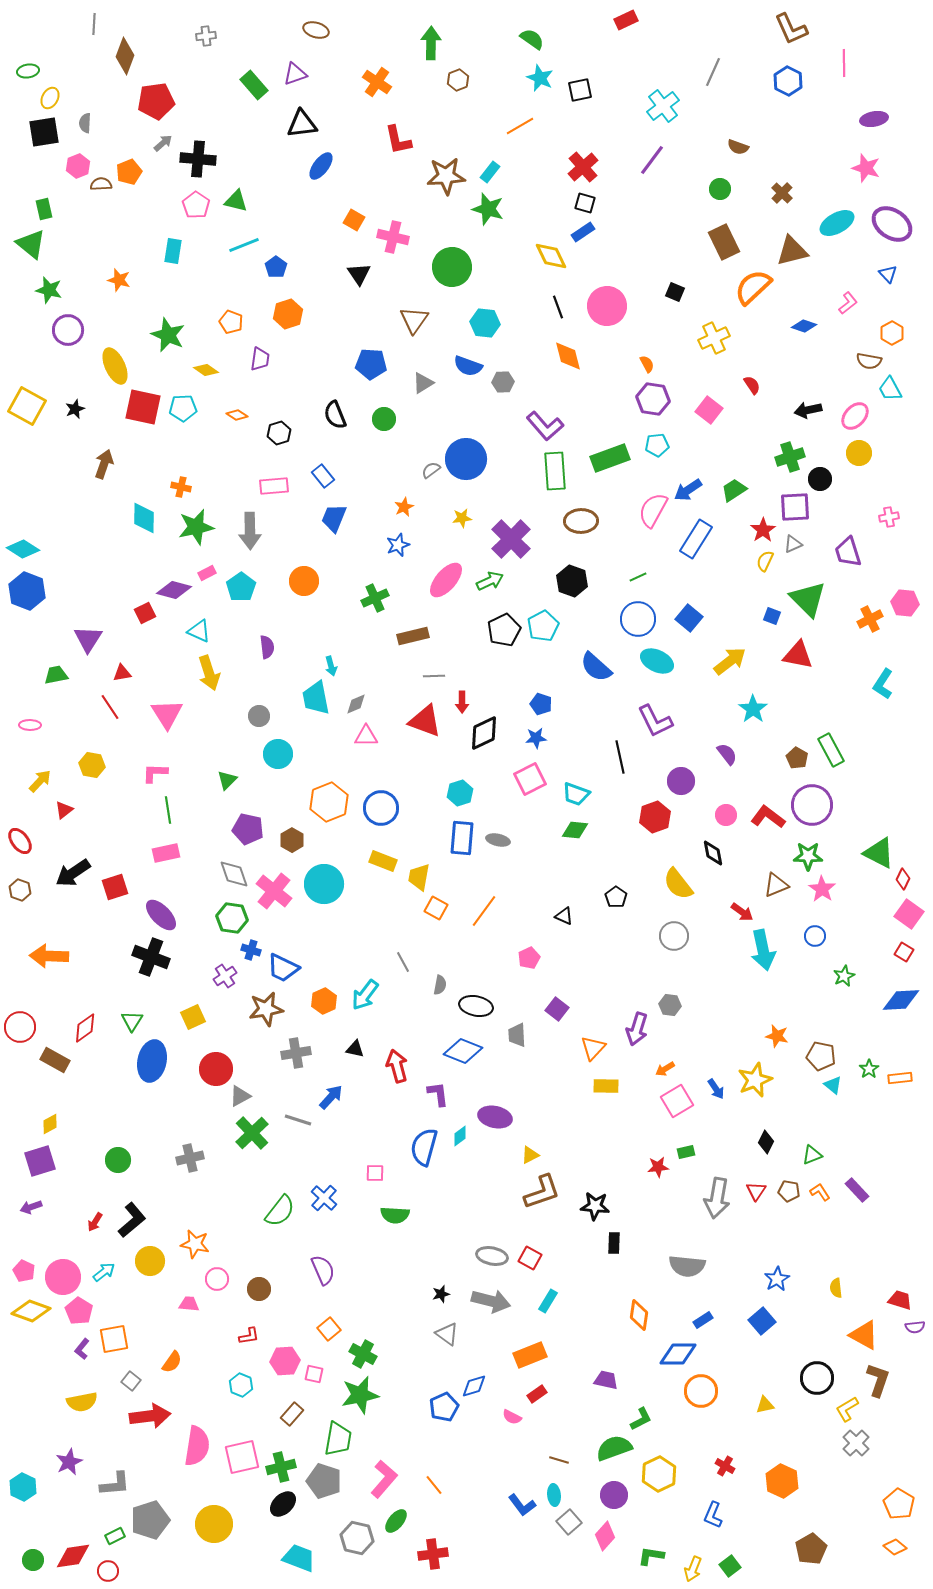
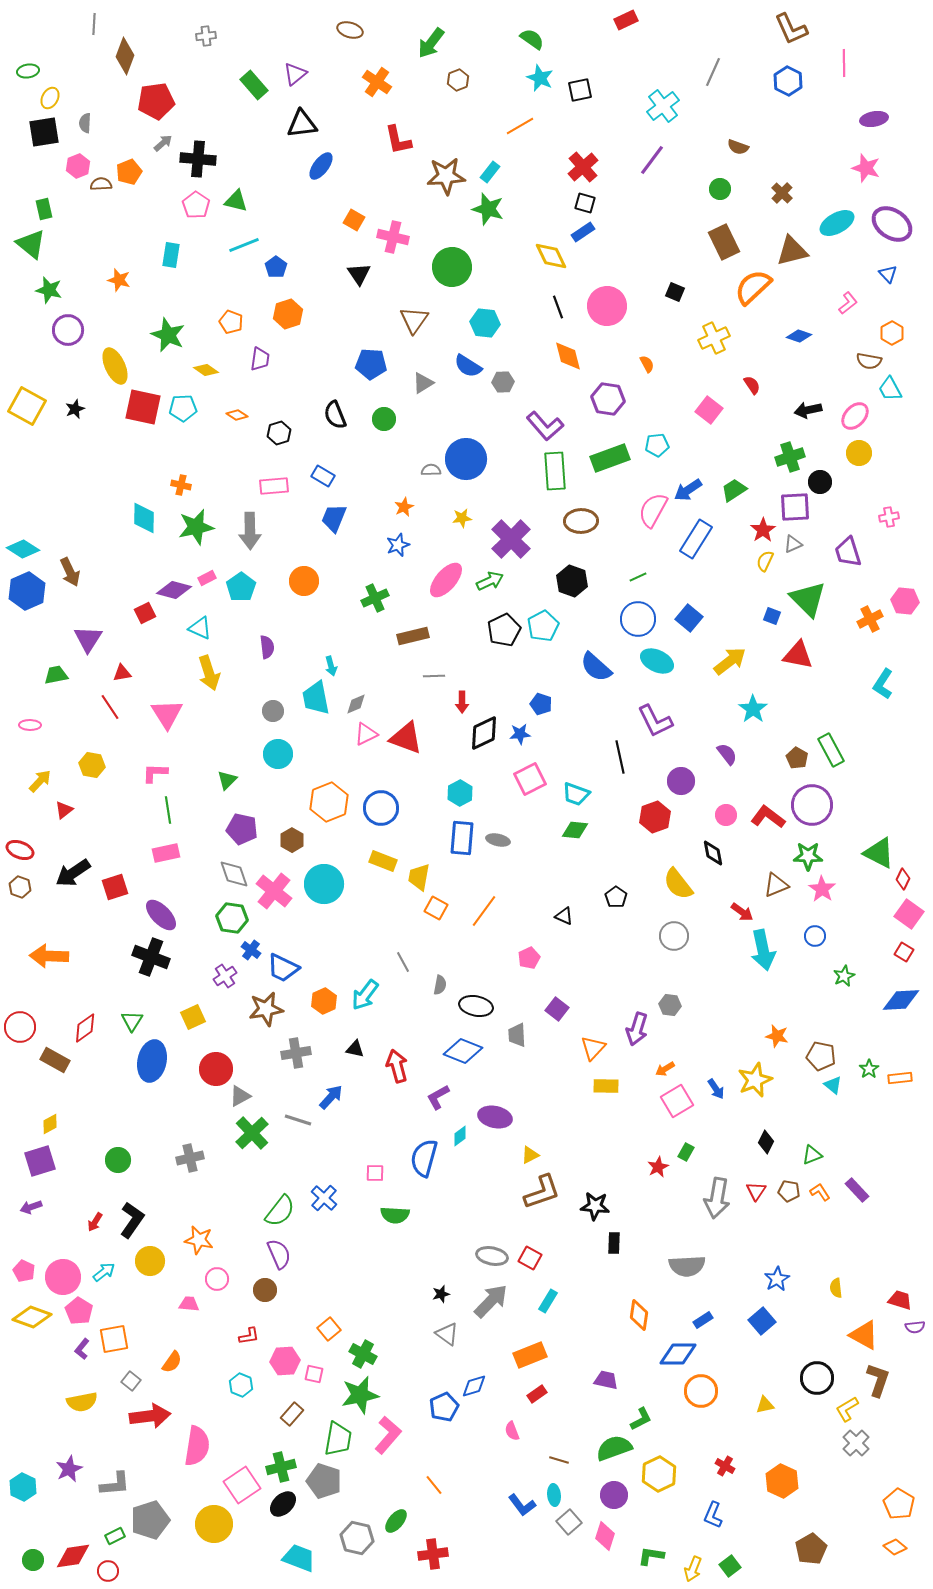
brown ellipse at (316, 30): moved 34 px right
green arrow at (431, 43): rotated 144 degrees counterclockwise
purple triangle at (295, 74): rotated 20 degrees counterclockwise
cyan rectangle at (173, 251): moved 2 px left, 4 px down
blue diamond at (804, 326): moved 5 px left, 10 px down
blue semicircle at (468, 366): rotated 12 degrees clockwise
purple hexagon at (653, 399): moved 45 px left
brown arrow at (104, 464): moved 34 px left, 108 px down; rotated 136 degrees clockwise
gray semicircle at (431, 470): rotated 36 degrees clockwise
blue rectangle at (323, 476): rotated 20 degrees counterclockwise
black circle at (820, 479): moved 3 px down
orange cross at (181, 487): moved 2 px up
pink rectangle at (207, 573): moved 5 px down
blue hexagon at (27, 591): rotated 15 degrees clockwise
pink hexagon at (905, 603): moved 2 px up
cyan triangle at (199, 631): moved 1 px right, 3 px up
gray circle at (259, 716): moved 14 px right, 5 px up
red triangle at (425, 721): moved 19 px left, 17 px down
pink triangle at (366, 736): moved 2 px up; rotated 25 degrees counterclockwise
blue star at (536, 738): moved 16 px left, 4 px up
cyan hexagon at (460, 793): rotated 10 degrees counterclockwise
purple pentagon at (248, 829): moved 6 px left
red ellipse at (20, 841): moved 9 px down; rotated 32 degrees counterclockwise
brown hexagon at (20, 890): moved 3 px up
blue cross at (251, 950): rotated 18 degrees clockwise
purple L-shape at (438, 1094): moved 3 px down; rotated 112 degrees counterclockwise
blue semicircle at (424, 1147): moved 11 px down
green rectangle at (686, 1152): rotated 48 degrees counterclockwise
red star at (658, 1167): rotated 20 degrees counterclockwise
black L-shape at (132, 1220): rotated 15 degrees counterclockwise
orange star at (195, 1244): moved 4 px right, 4 px up
gray semicircle at (687, 1266): rotated 9 degrees counterclockwise
purple semicircle at (323, 1270): moved 44 px left, 16 px up
brown circle at (259, 1289): moved 6 px right, 1 px down
gray arrow at (491, 1301): rotated 60 degrees counterclockwise
yellow diamond at (31, 1311): moved 1 px right, 6 px down
pink semicircle at (512, 1417): moved 14 px down; rotated 42 degrees clockwise
pink square at (242, 1457): moved 28 px down; rotated 21 degrees counterclockwise
purple star at (69, 1462): moved 7 px down
pink L-shape at (384, 1479): moved 4 px right, 44 px up
pink diamond at (605, 1536): rotated 24 degrees counterclockwise
